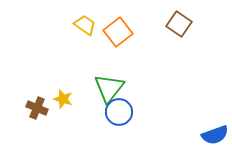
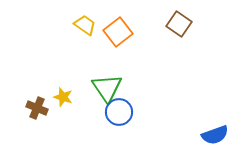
green triangle: moved 2 px left; rotated 12 degrees counterclockwise
yellow star: moved 2 px up
